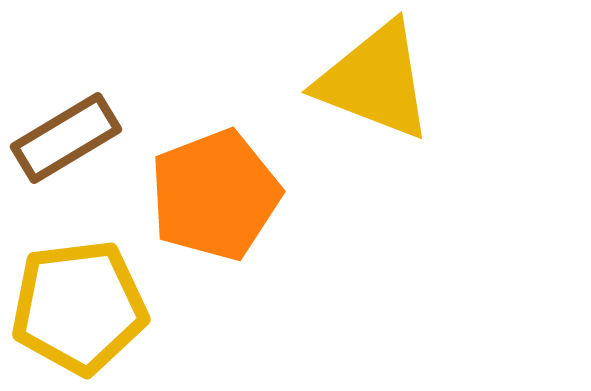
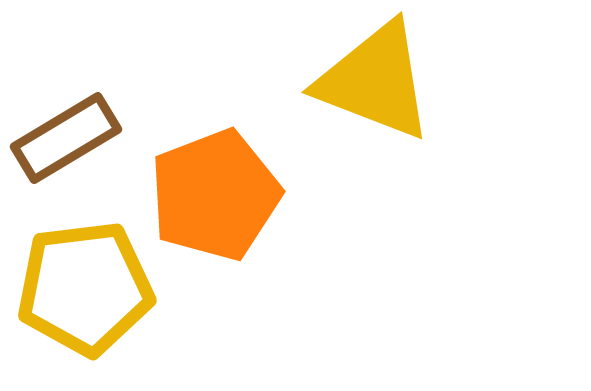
yellow pentagon: moved 6 px right, 19 px up
